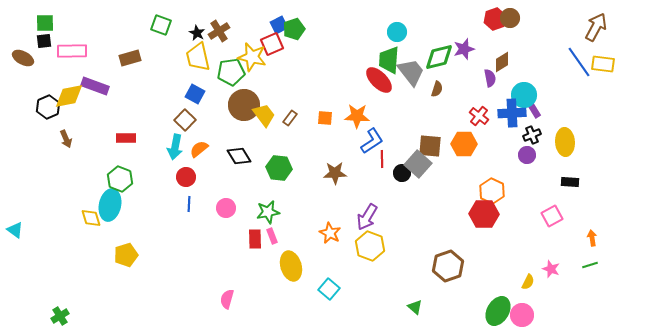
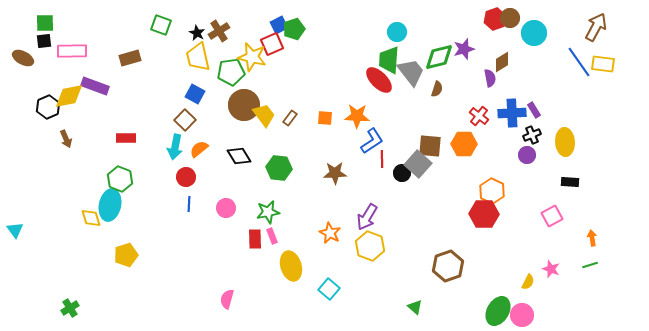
cyan circle at (524, 95): moved 10 px right, 62 px up
cyan triangle at (15, 230): rotated 18 degrees clockwise
green cross at (60, 316): moved 10 px right, 8 px up
